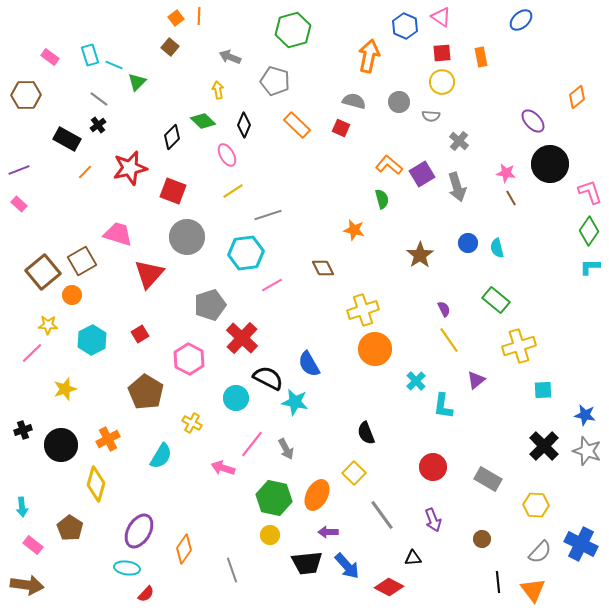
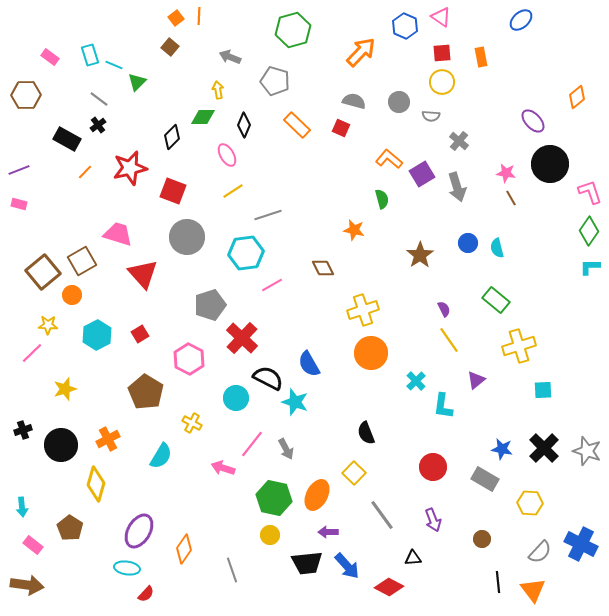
orange arrow at (369, 56): moved 8 px left, 4 px up; rotated 32 degrees clockwise
green diamond at (203, 121): moved 4 px up; rotated 45 degrees counterclockwise
orange L-shape at (389, 165): moved 6 px up
pink rectangle at (19, 204): rotated 28 degrees counterclockwise
red triangle at (149, 274): moved 6 px left; rotated 24 degrees counterclockwise
cyan hexagon at (92, 340): moved 5 px right, 5 px up
orange circle at (375, 349): moved 4 px left, 4 px down
cyan star at (295, 402): rotated 8 degrees clockwise
blue star at (585, 415): moved 83 px left, 34 px down
black cross at (544, 446): moved 2 px down
gray rectangle at (488, 479): moved 3 px left
yellow hexagon at (536, 505): moved 6 px left, 2 px up
